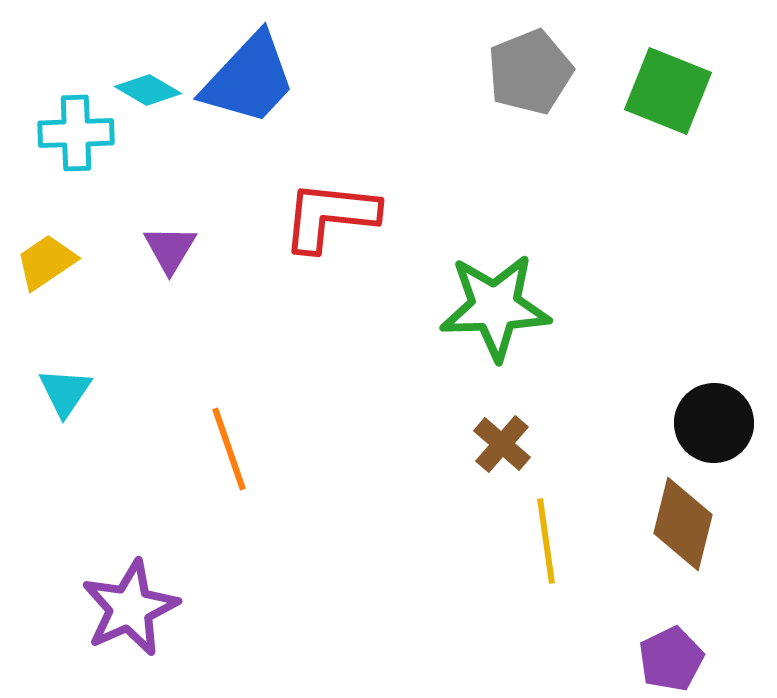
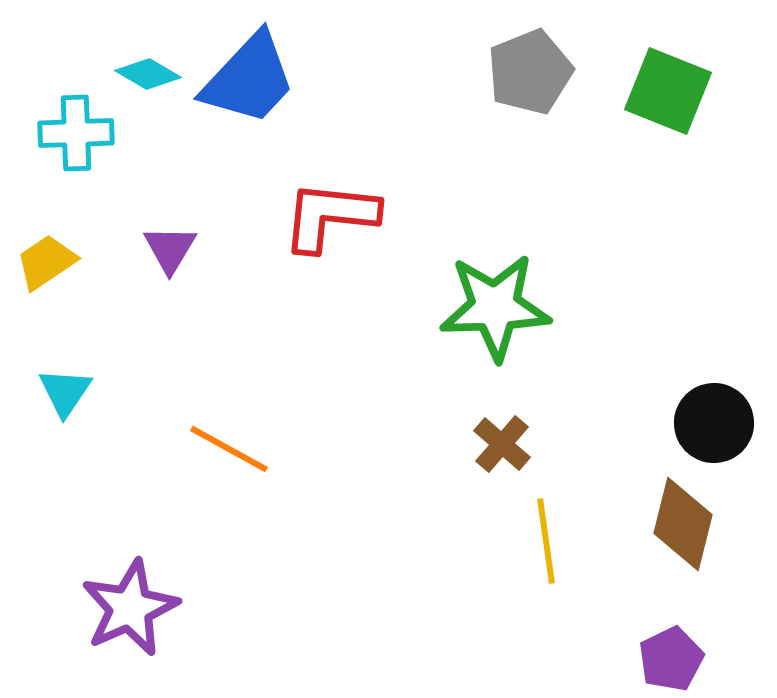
cyan diamond: moved 16 px up
orange line: rotated 42 degrees counterclockwise
